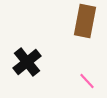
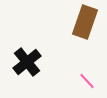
brown rectangle: moved 1 px down; rotated 8 degrees clockwise
